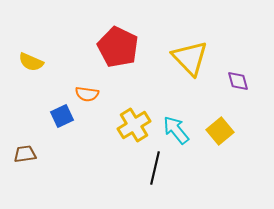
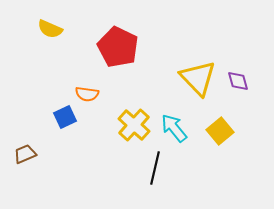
yellow triangle: moved 8 px right, 20 px down
yellow semicircle: moved 19 px right, 33 px up
blue square: moved 3 px right, 1 px down
yellow cross: rotated 16 degrees counterclockwise
cyan arrow: moved 2 px left, 2 px up
brown trapezoid: rotated 15 degrees counterclockwise
